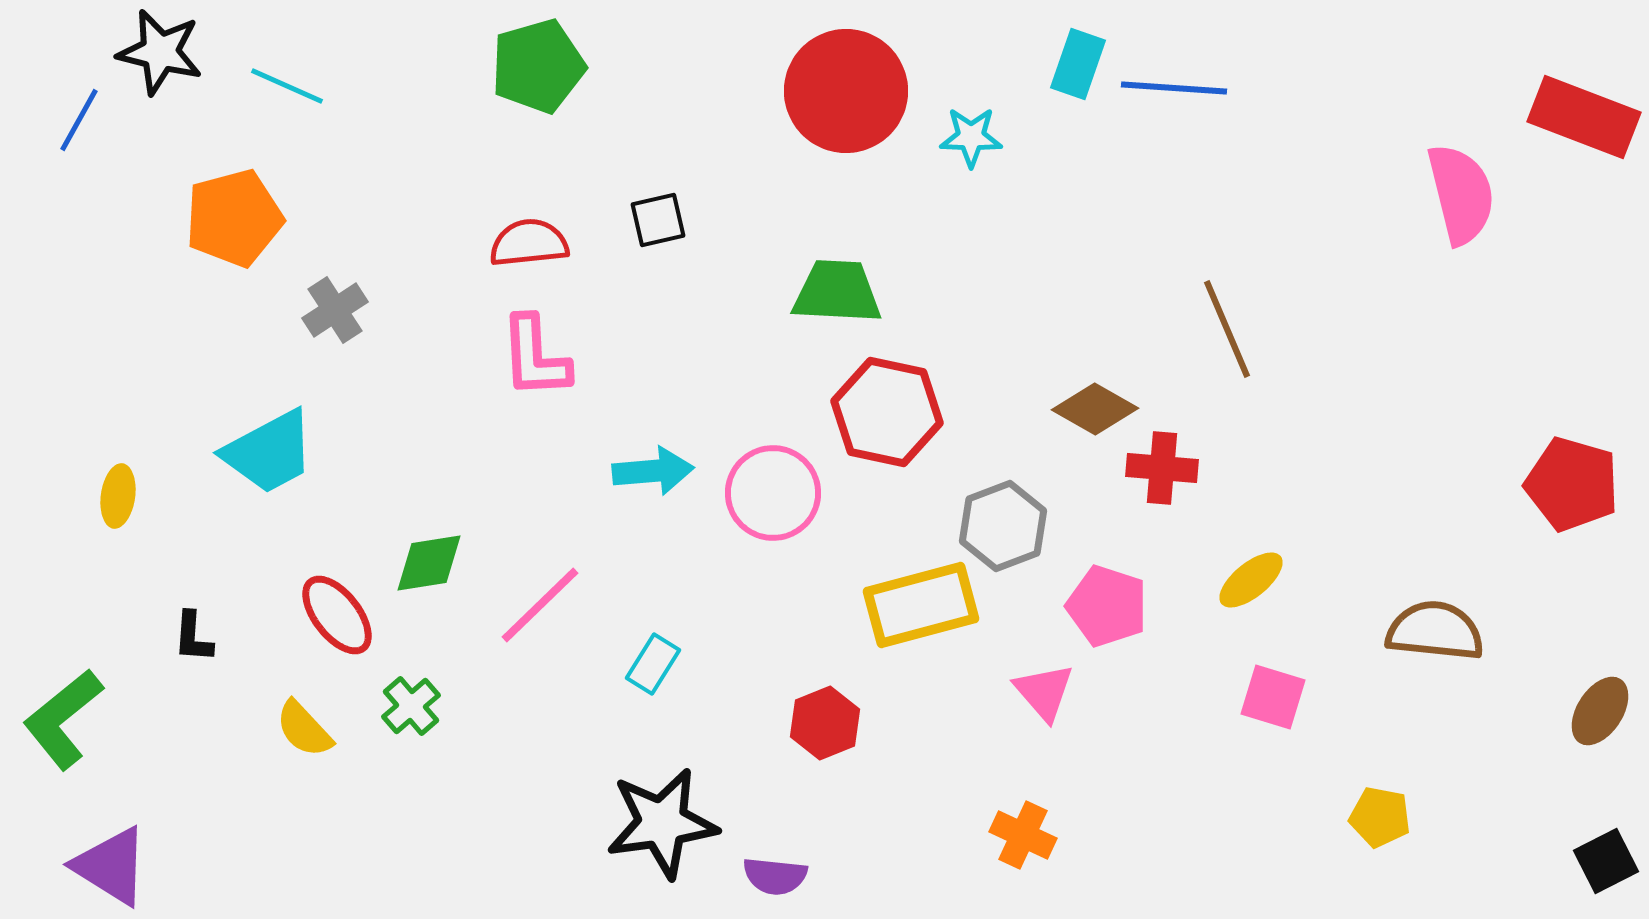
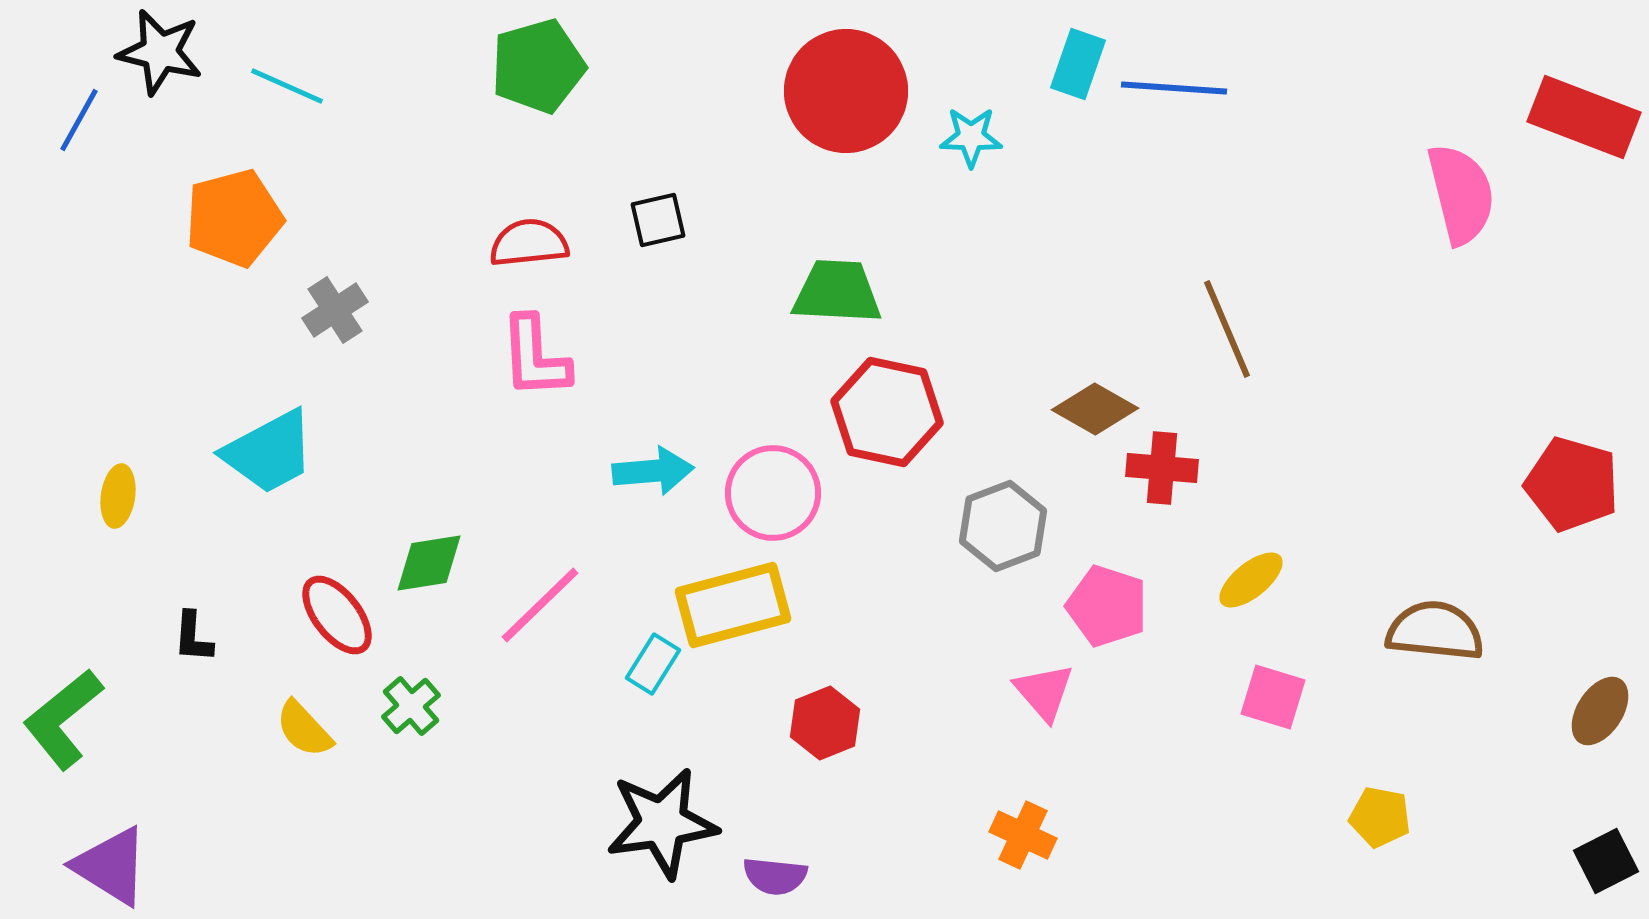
yellow rectangle at (921, 605): moved 188 px left
